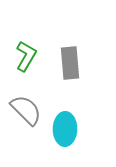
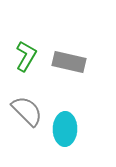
gray rectangle: moved 1 px left, 1 px up; rotated 72 degrees counterclockwise
gray semicircle: moved 1 px right, 1 px down
